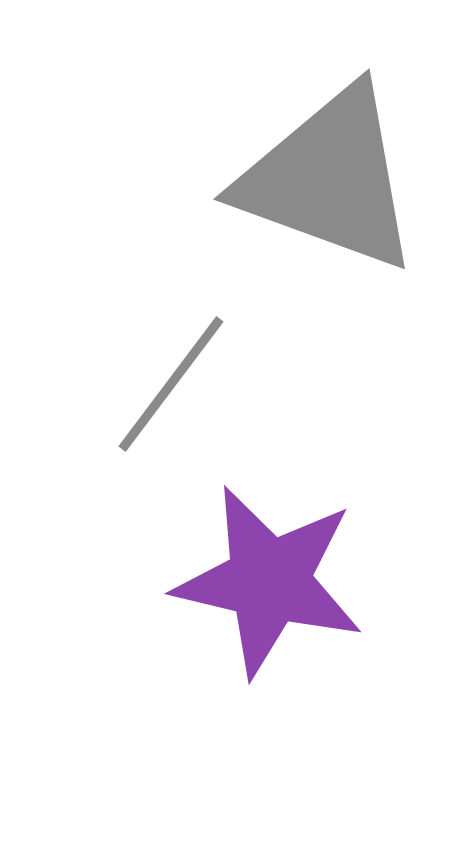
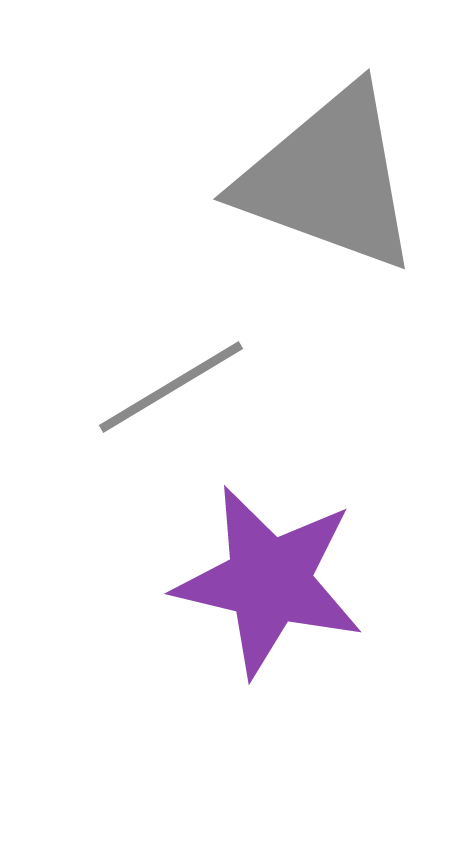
gray line: moved 3 px down; rotated 22 degrees clockwise
